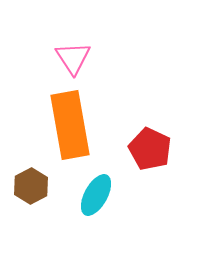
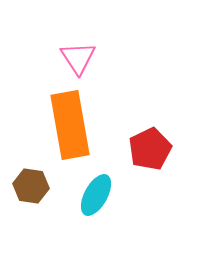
pink triangle: moved 5 px right
red pentagon: rotated 21 degrees clockwise
brown hexagon: rotated 24 degrees counterclockwise
